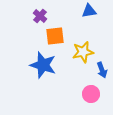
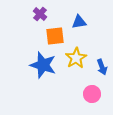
blue triangle: moved 10 px left, 11 px down
purple cross: moved 2 px up
yellow star: moved 7 px left, 6 px down; rotated 20 degrees counterclockwise
blue arrow: moved 3 px up
pink circle: moved 1 px right
